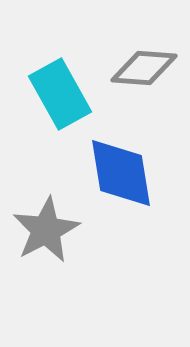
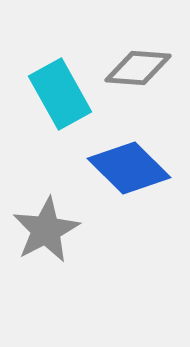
gray diamond: moved 6 px left
blue diamond: moved 8 px right, 5 px up; rotated 36 degrees counterclockwise
